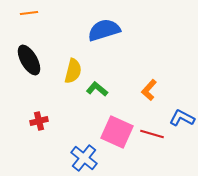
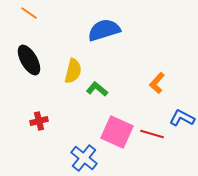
orange line: rotated 42 degrees clockwise
orange L-shape: moved 8 px right, 7 px up
